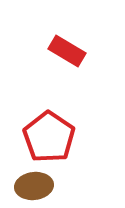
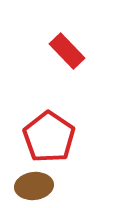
red rectangle: rotated 15 degrees clockwise
